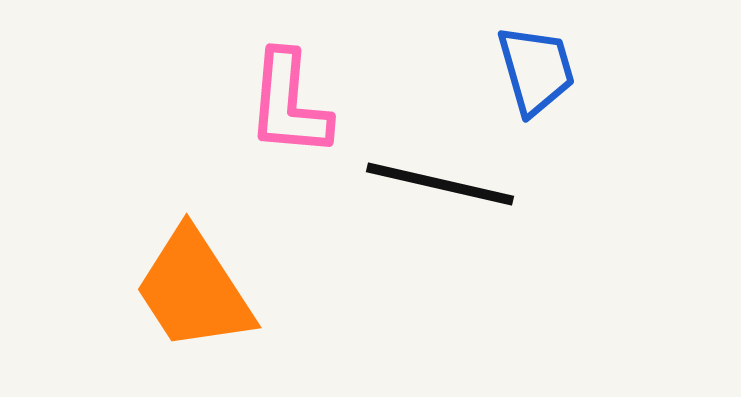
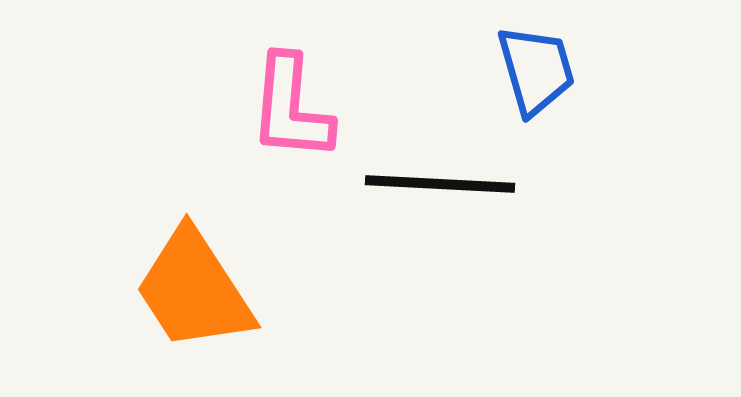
pink L-shape: moved 2 px right, 4 px down
black line: rotated 10 degrees counterclockwise
